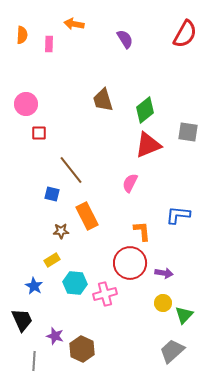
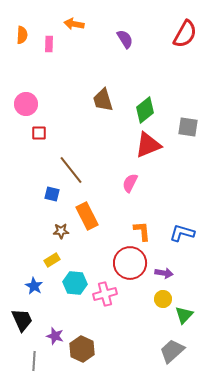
gray square: moved 5 px up
blue L-shape: moved 4 px right, 18 px down; rotated 10 degrees clockwise
yellow circle: moved 4 px up
